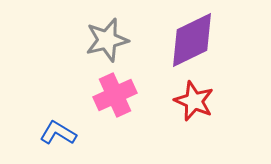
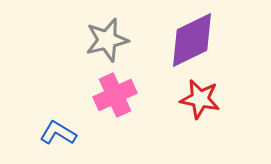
red star: moved 6 px right, 2 px up; rotated 12 degrees counterclockwise
